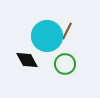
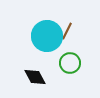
black diamond: moved 8 px right, 17 px down
green circle: moved 5 px right, 1 px up
